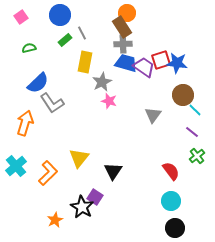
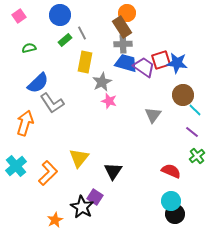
pink square: moved 2 px left, 1 px up
red semicircle: rotated 30 degrees counterclockwise
black circle: moved 14 px up
